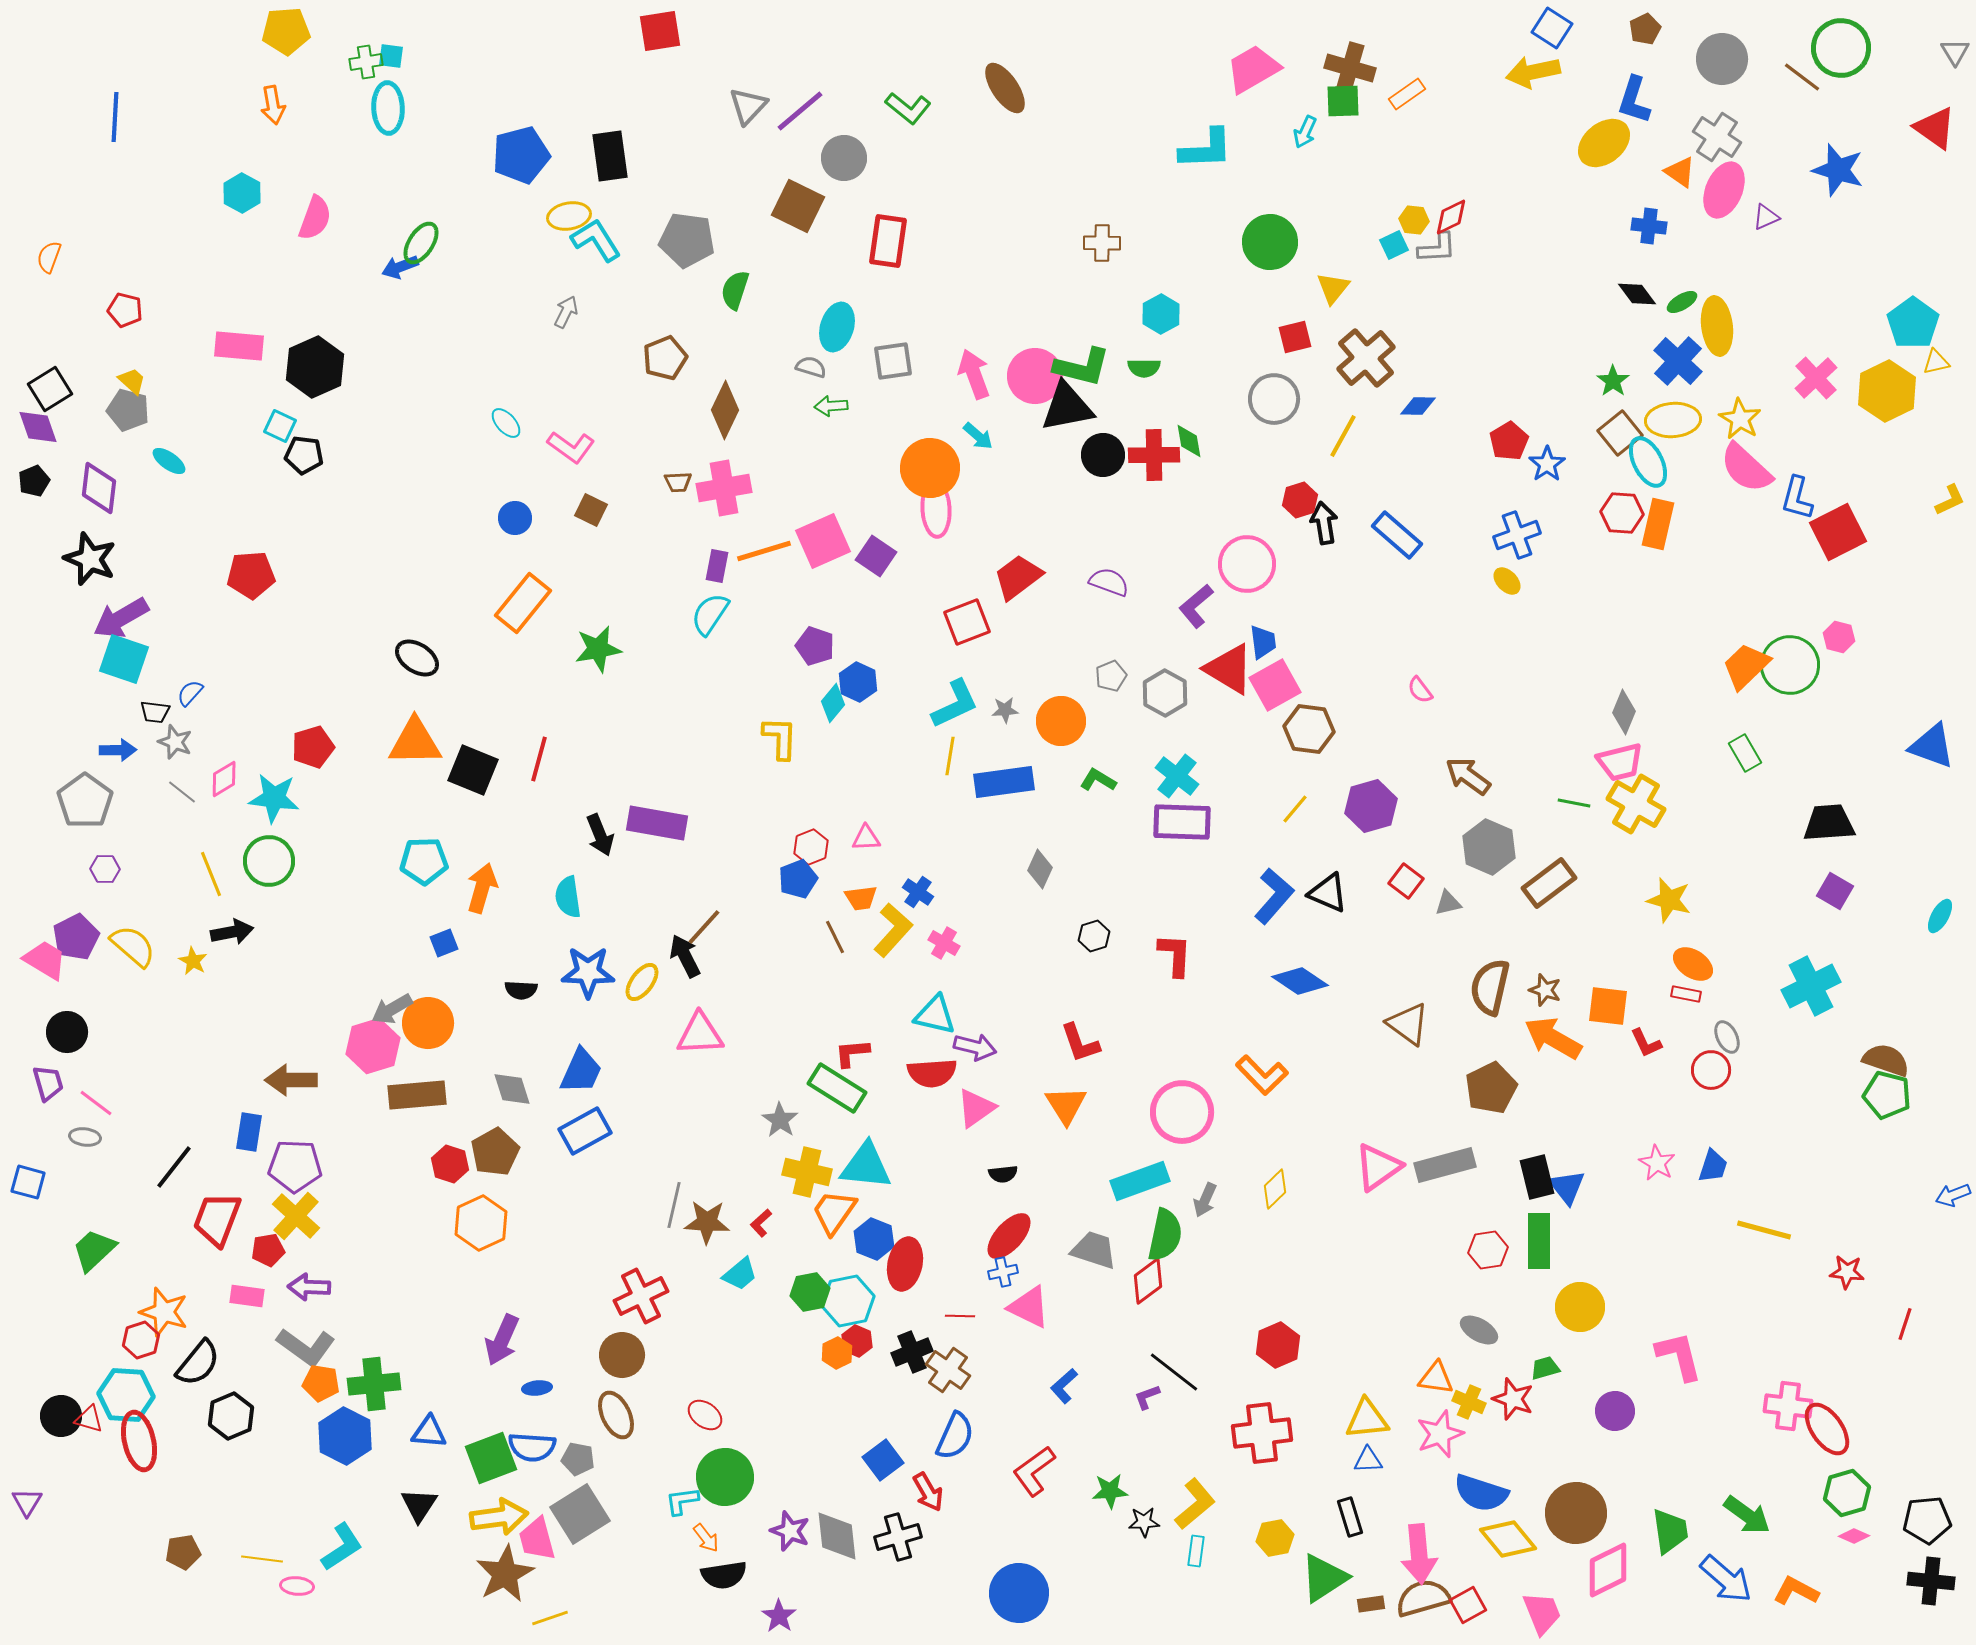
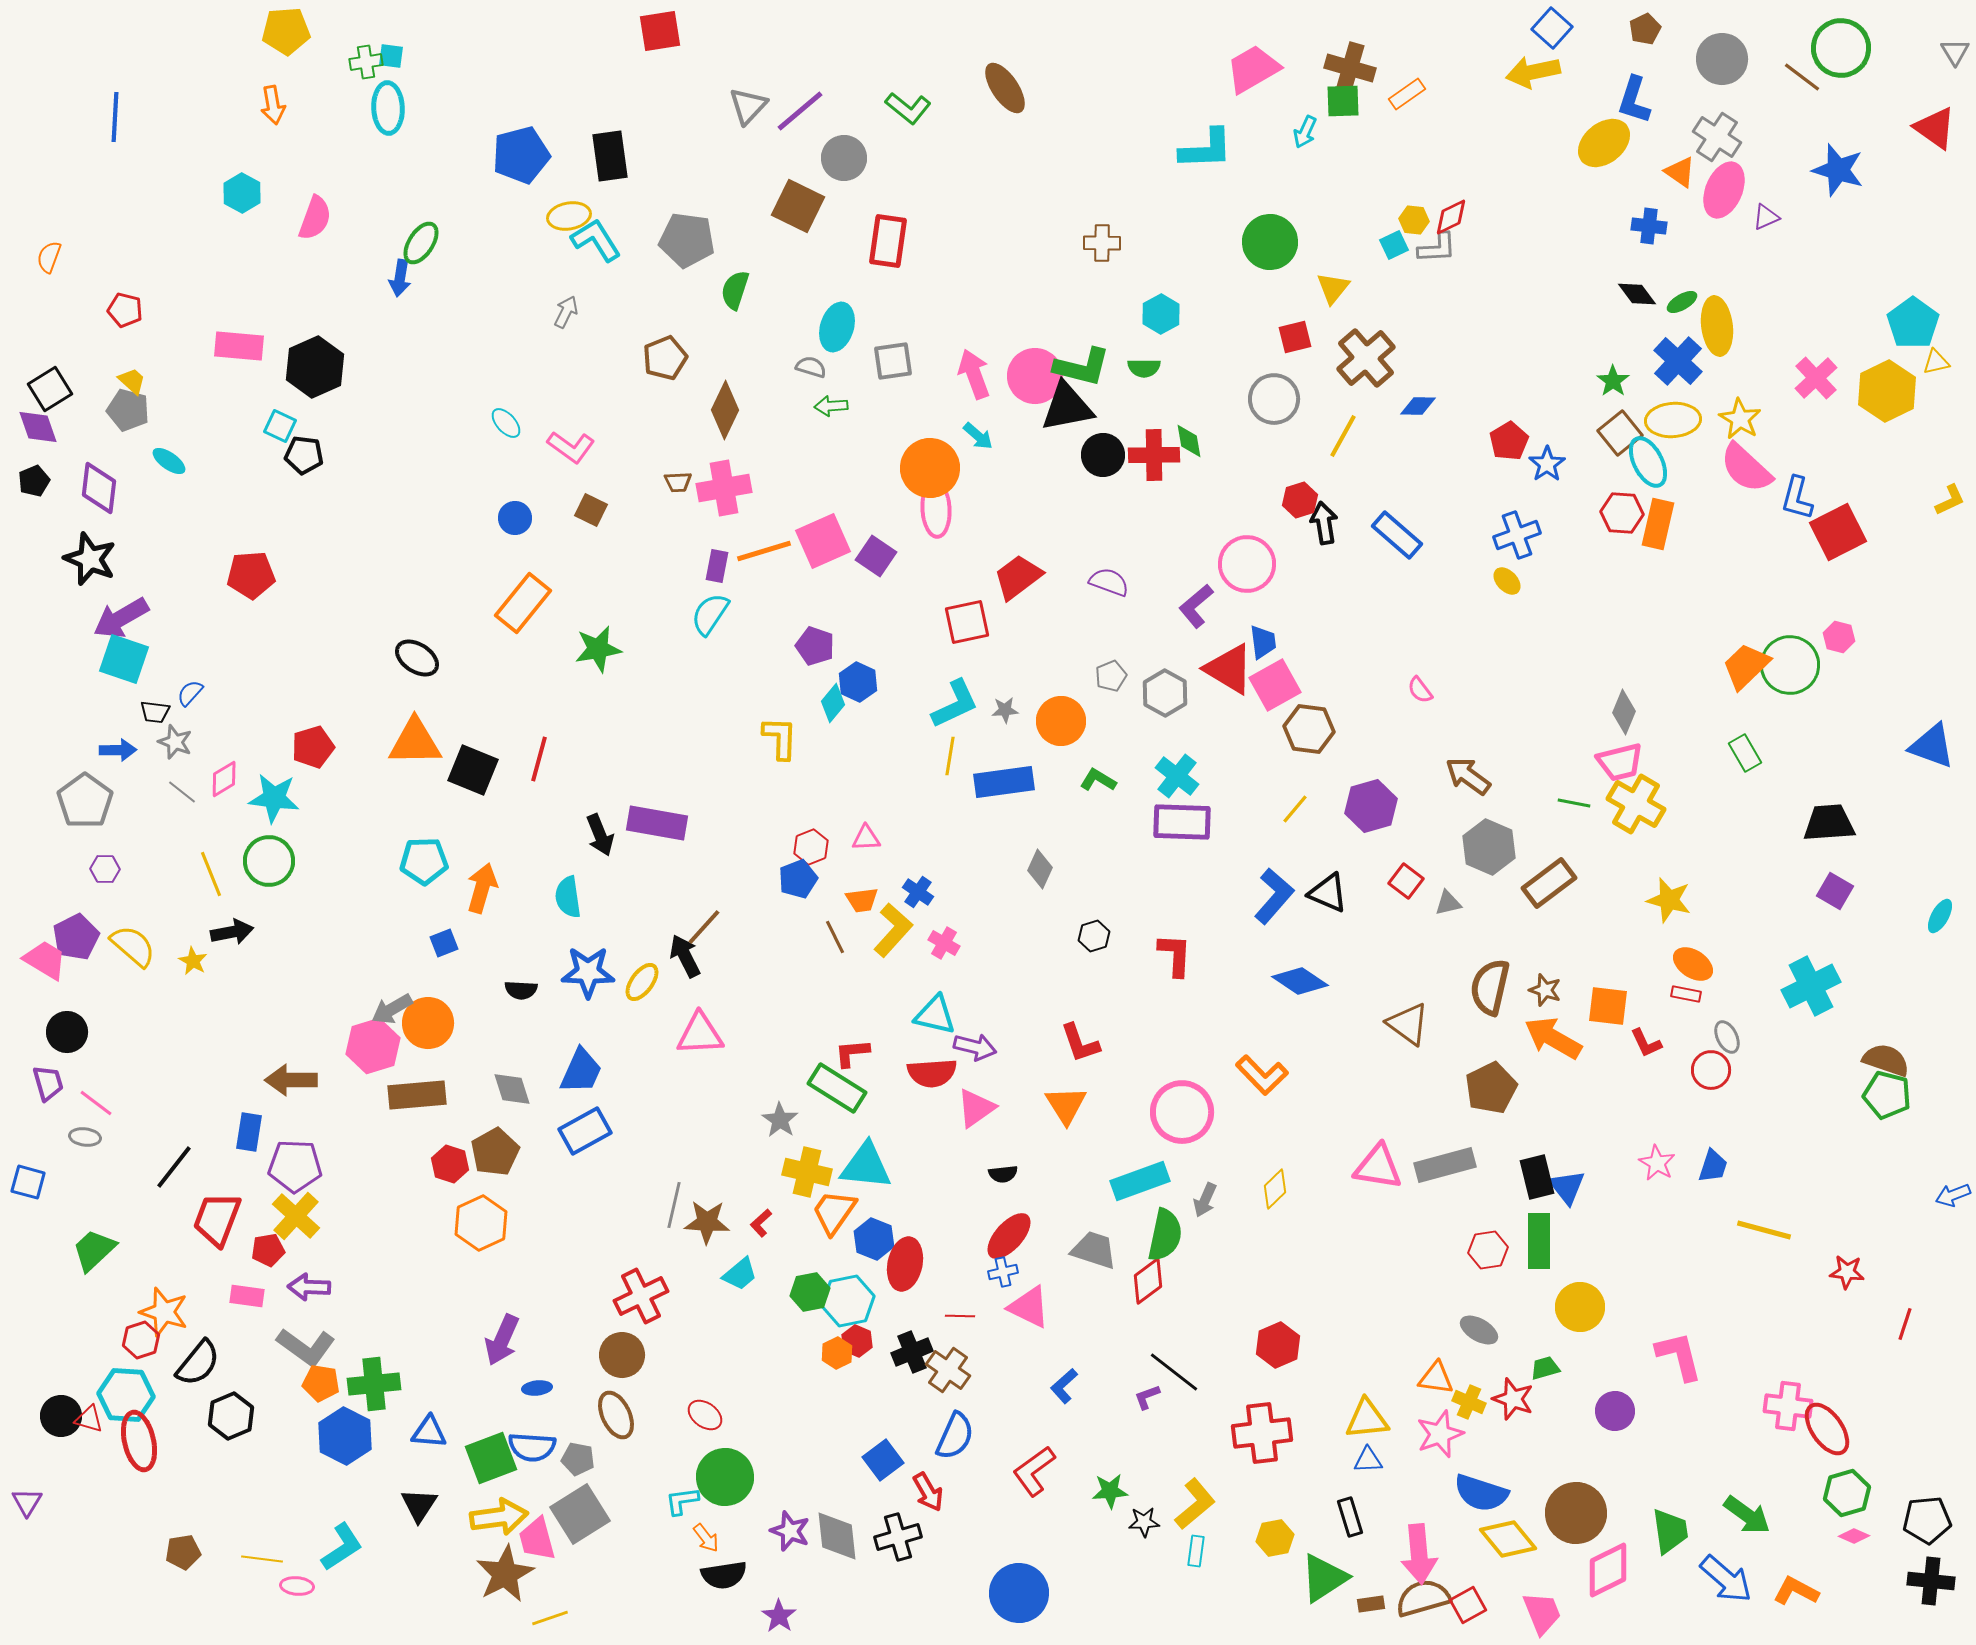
blue square at (1552, 28): rotated 9 degrees clockwise
blue arrow at (400, 267): moved 11 px down; rotated 60 degrees counterclockwise
red square at (967, 622): rotated 9 degrees clockwise
orange trapezoid at (861, 898): moved 1 px right, 2 px down
pink triangle at (1378, 1167): rotated 44 degrees clockwise
